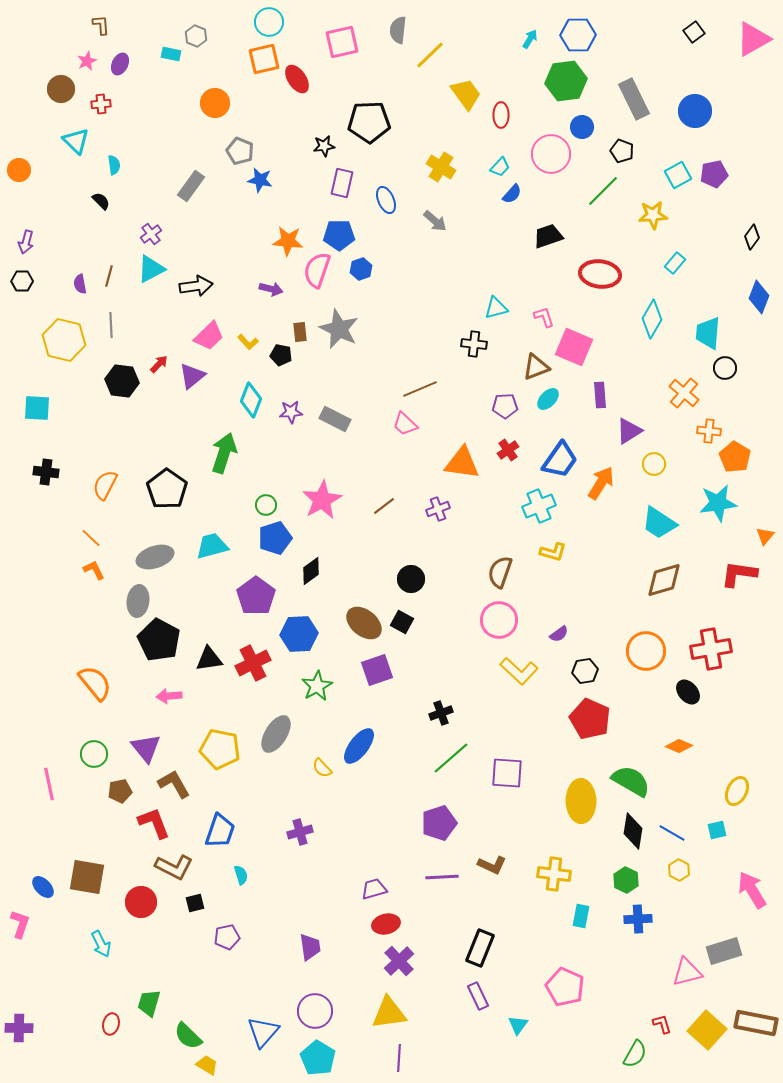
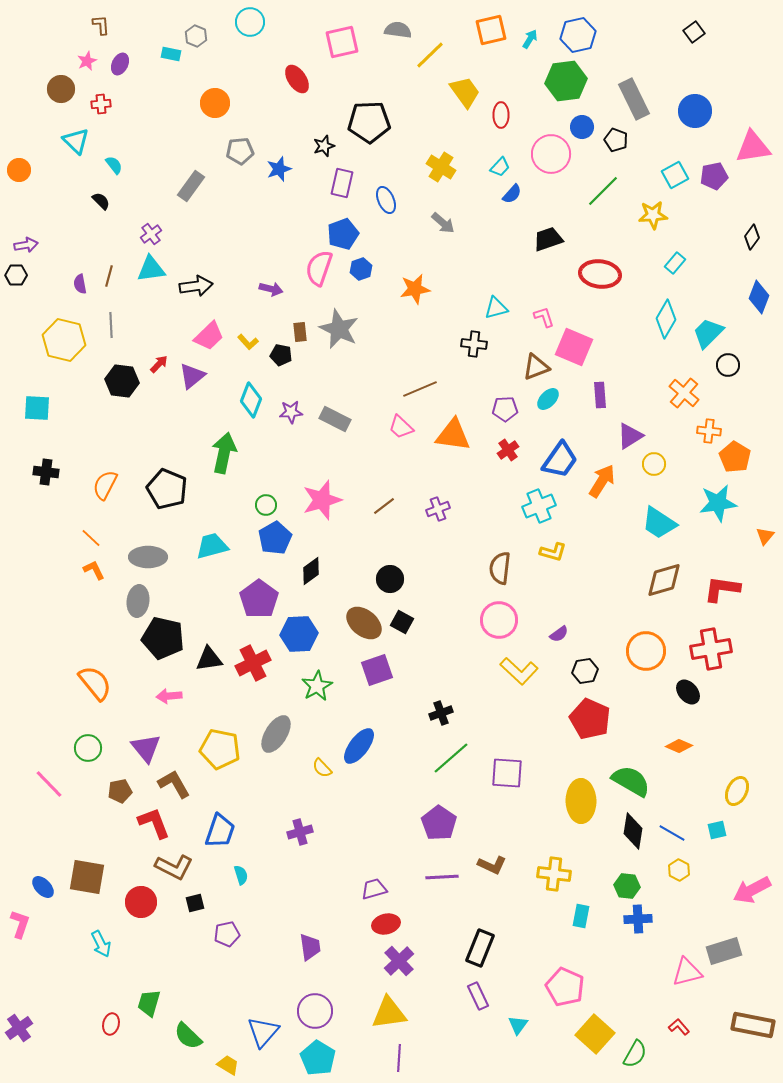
cyan circle at (269, 22): moved 19 px left
gray semicircle at (398, 30): rotated 92 degrees clockwise
blue hexagon at (578, 35): rotated 12 degrees counterclockwise
pink triangle at (753, 39): moved 108 px down; rotated 21 degrees clockwise
orange square at (264, 59): moved 227 px right, 29 px up
yellow trapezoid at (466, 94): moved 1 px left, 2 px up
black star at (324, 146): rotated 10 degrees counterclockwise
gray pentagon at (240, 151): rotated 28 degrees counterclockwise
black pentagon at (622, 151): moved 6 px left, 11 px up
cyan semicircle at (114, 165): rotated 30 degrees counterclockwise
purple pentagon at (714, 174): moved 2 px down
cyan square at (678, 175): moved 3 px left
blue star at (260, 180): moved 19 px right, 11 px up; rotated 30 degrees counterclockwise
gray arrow at (435, 221): moved 8 px right, 2 px down
blue pentagon at (339, 235): moved 4 px right, 1 px up; rotated 20 degrees counterclockwise
black trapezoid at (548, 236): moved 3 px down
orange star at (288, 241): moved 127 px right, 48 px down; rotated 16 degrees counterclockwise
purple arrow at (26, 242): moved 3 px down; rotated 115 degrees counterclockwise
cyan triangle at (151, 269): rotated 20 degrees clockwise
pink semicircle at (317, 270): moved 2 px right, 2 px up
black hexagon at (22, 281): moved 6 px left, 6 px up
cyan diamond at (652, 319): moved 14 px right
cyan trapezoid at (708, 333): rotated 40 degrees clockwise
black circle at (725, 368): moved 3 px right, 3 px up
purple pentagon at (505, 406): moved 3 px down
pink trapezoid at (405, 424): moved 4 px left, 3 px down
purple triangle at (629, 431): moved 1 px right, 5 px down
green arrow at (224, 453): rotated 6 degrees counterclockwise
orange triangle at (462, 463): moved 9 px left, 28 px up
orange arrow at (601, 483): moved 1 px right, 2 px up
black pentagon at (167, 489): rotated 12 degrees counterclockwise
pink star at (322, 500): rotated 12 degrees clockwise
blue pentagon at (275, 538): rotated 12 degrees counterclockwise
gray ellipse at (155, 557): moved 7 px left; rotated 18 degrees clockwise
brown semicircle at (500, 572): moved 4 px up; rotated 12 degrees counterclockwise
red L-shape at (739, 574): moved 17 px left, 15 px down
black circle at (411, 579): moved 21 px left
purple pentagon at (256, 596): moved 3 px right, 3 px down
black pentagon at (159, 640): moved 4 px right, 2 px up; rotated 15 degrees counterclockwise
green circle at (94, 754): moved 6 px left, 6 px up
pink line at (49, 784): rotated 32 degrees counterclockwise
purple pentagon at (439, 823): rotated 20 degrees counterclockwise
green hexagon at (626, 880): moved 1 px right, 6 px down; rotated 20 degrees counterclockwise
pink arrow at (752, 890): rotated 87 degrees counterclockwise
purple pentagon at (227, 937): moved 3 px up
brown rectangle at (756, 1023): moved 3 px left, 2 px down
red L-shape at (662, 1024): moved 17 px right, 3 px down; rotated 25 degrees counterclockwise
purple cross at (19, 1028): rotated 36 degrees counterclockwise
yellow square at (707, 1030): moved 112 px left, 4 px down
yellow trapezoid at (207, 1065): moved 21 px right
